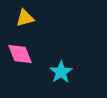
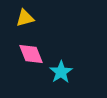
pink diamond: moved 11 px right
